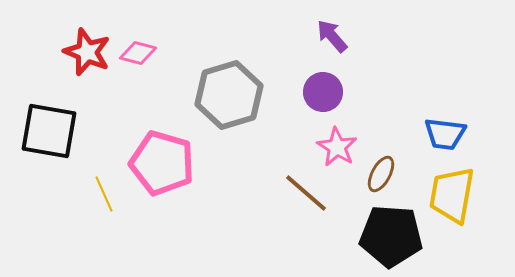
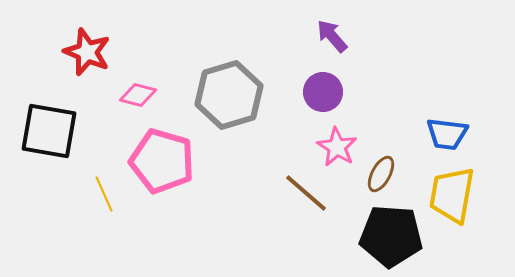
pink diamond: moved 42 px down
blue trapezoid: moved 2 px right
pink pentagon: moved 2 px up
